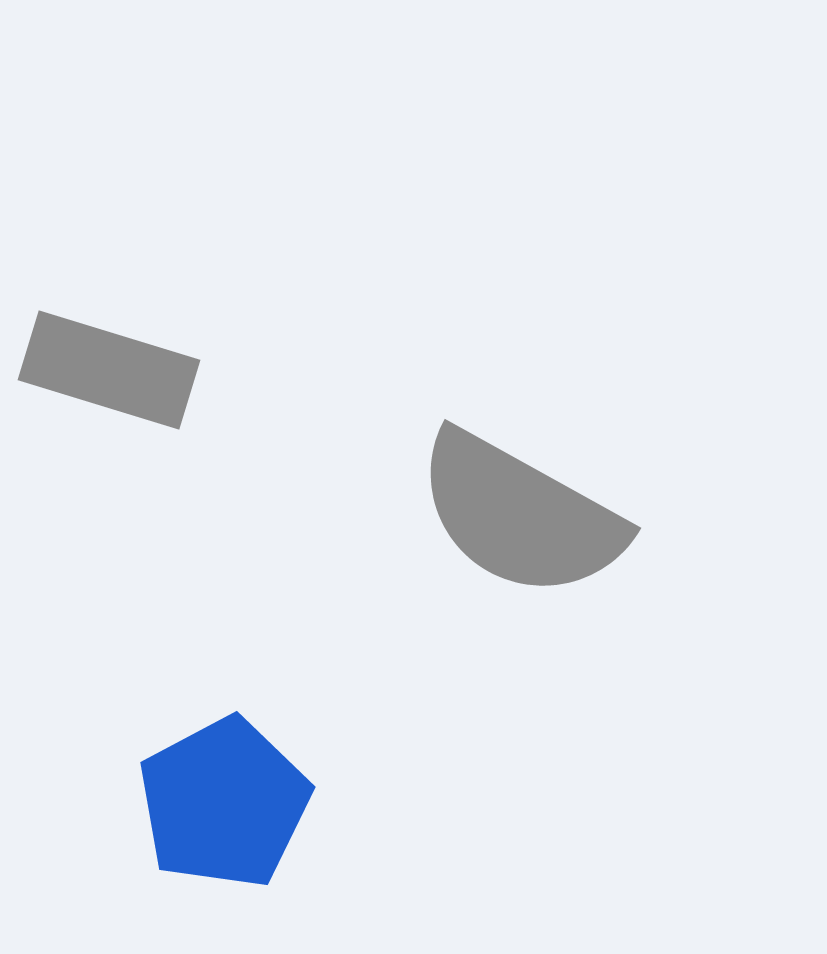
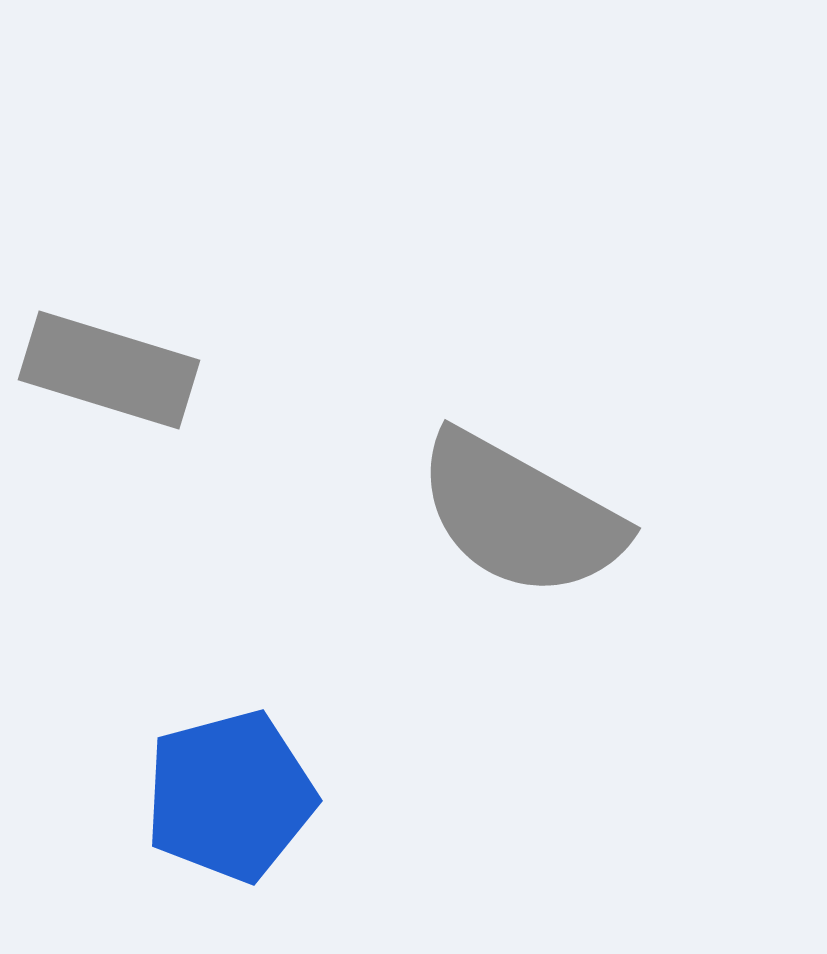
blue pentagon: moved 6 px right, 7 px up; rotated 13 degrees clockwise
